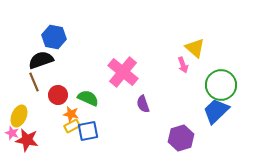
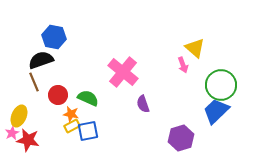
pink star: rotated 24 degrees clockwise
red star: moved 1 px right
